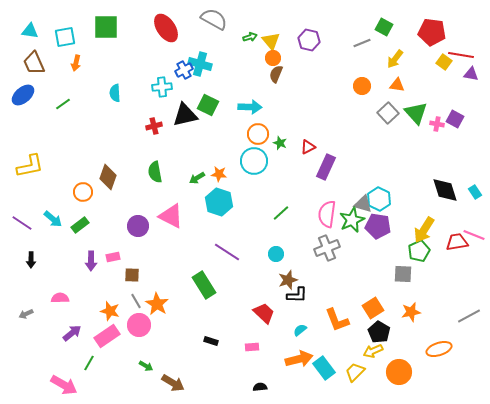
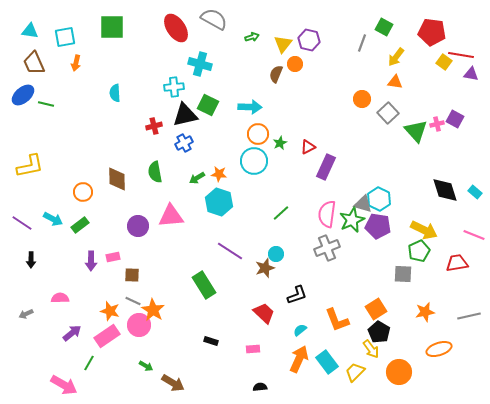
green square at (106, 27): moved 6 px right
red ellipse at (166, 28): moved 10 px right
green arrow at (250, 37): moved 2 px right
yellow triangle at (271, 41): moved 12 px right, 3 px down; rotated 18 degrees clockwise
gray line at (362, 43): rotated 48 degrees counterclockwise
orange circle at (273, 58): moved 22 px right, 6 px down
yellow arrow at (395, 59): moved 1 px right, 2 px up
blue cross at (184, 70): moved 73 px down
orange triangle at (397, 85): moved 2 px left, 3 px up
orange circle at (362, 86): moved 13 px down
cyan cross at (162, 87): moved 12 px right
green line at (63, 104): moved 17 px left; rotated 49 degrees clockwise
green triangle at (416, 113): moved 18 px down
pink cross at (437, 124): rotated 24 degrees counterclockwise
green star at (280, 143): rotated 24 degrees clockwise
brown diamond at (108, 177): moved 9 px right, 2 px down; rotated 20 degrees counterclockwise
cyan rectangle at (475, 192): rotated 16 degrees counterclockwise
pink triangle at (171, 216): rotated 32 degrees counterclockwise
cyan arrow at (53, 219): rotated 12 degrees counterclockwise
yellow arrow at (424, 230): rotated 96 degrees counterclockwise
red trapezoid at (457, 242): moved 21 px down
purple line at (227, 252): moved 3 px right, 1 px up
brown star at (288, 280): moved 23 px left, 12 px up
black L-shape at (297, 295): rotated 20 degrees counterclockwise
gray line at (136, 301): moved 3 px left; rotated 35 degrees counterclockwise
orange star at (157, 304): moved 4 px left, 6 px down
orange square at (373, 308): moved 3 px right, 1 px down
orange star at (411, 312): moved 14 px right
gray line at (469, 316): rotated 15 degrees clockwise
pink rectangle at (252, 347): moved 1 px right, 2 px down
yellow arrow at (373, 351): moved 2 px left, 2 px up; rotated 102 degrees counterclockwise
orange arrow at (299, 359): rotated 52 degrees counterclockwise
cyan rectangle at (324, 368): moved 3 px right, 6 px up
